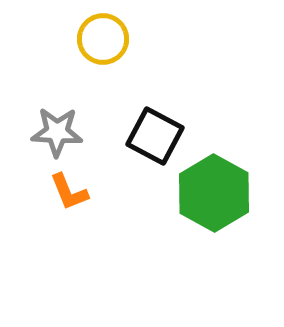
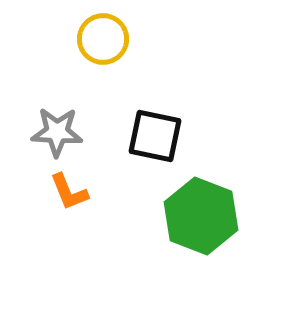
black square: rotated 16 degrees counterclockwise
green hexagon: moved 13 px left, 23 px down; rotated 8 degrees counterclockwise
